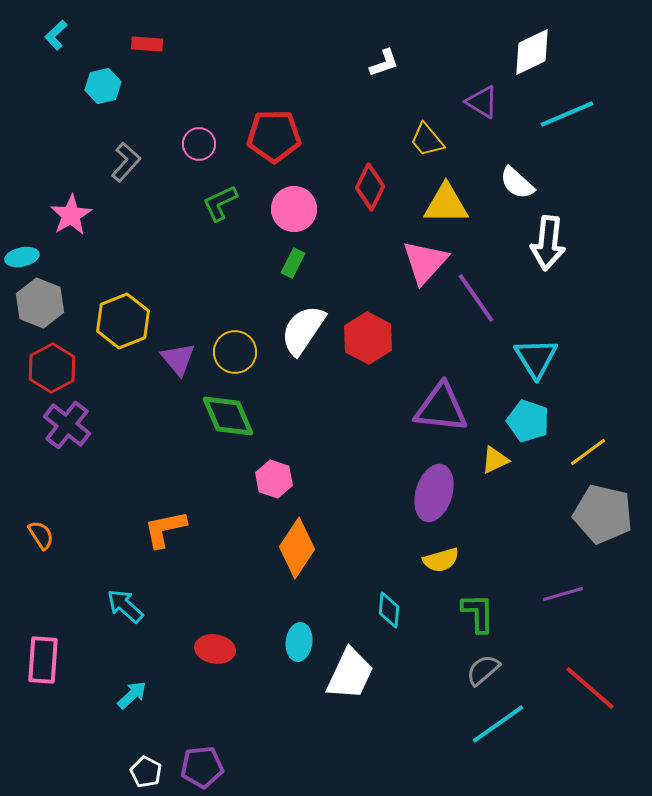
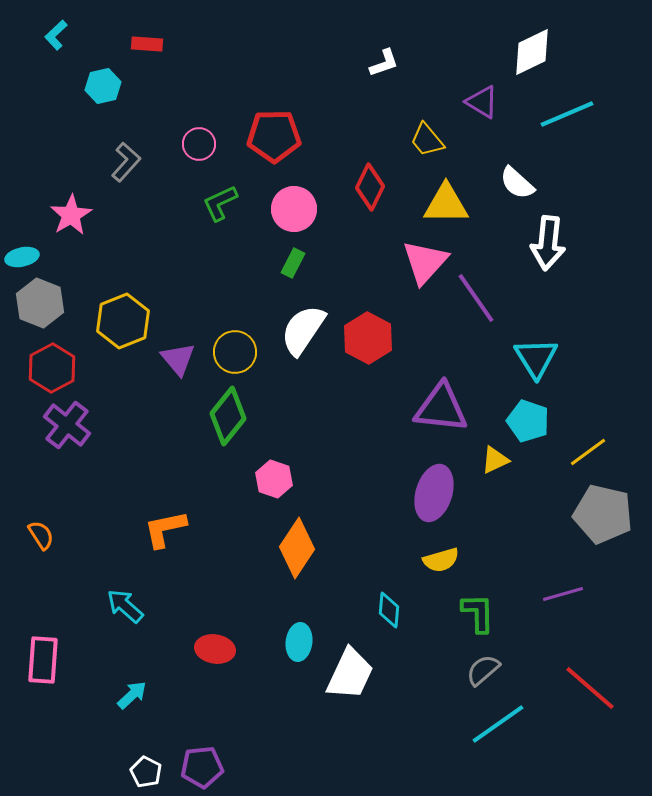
green diamond at (228, 416): rotated 62 degrees clockwise
